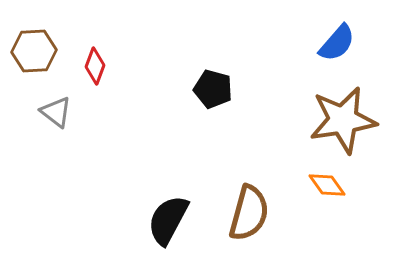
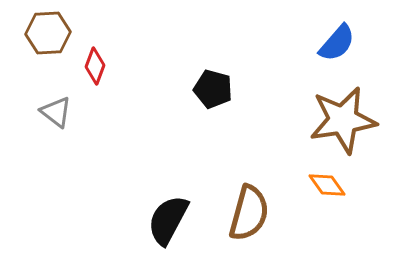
brown hexagon: moved 14 px right, 18 px up
